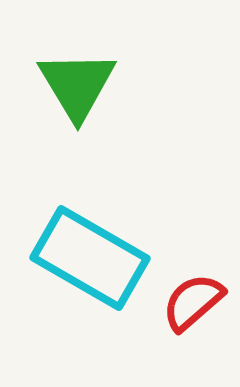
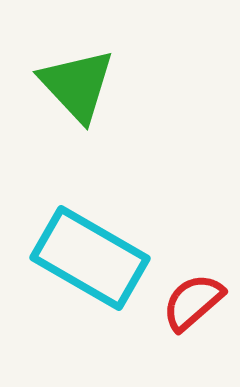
green triangle: rotated 12 degrees counterclockwise
